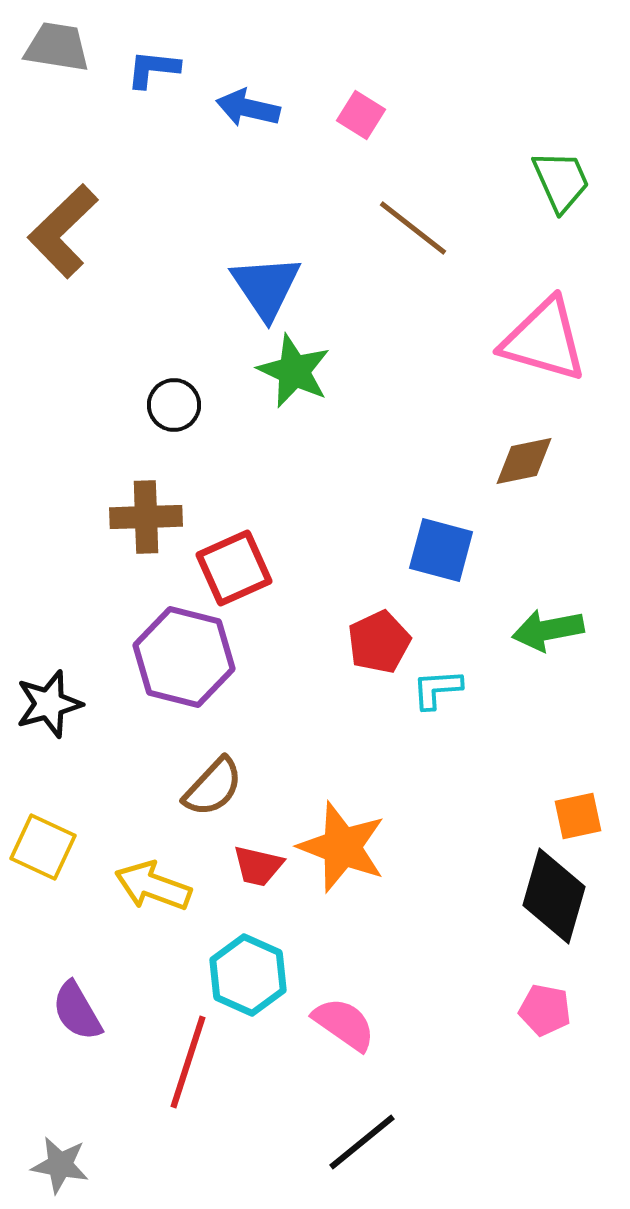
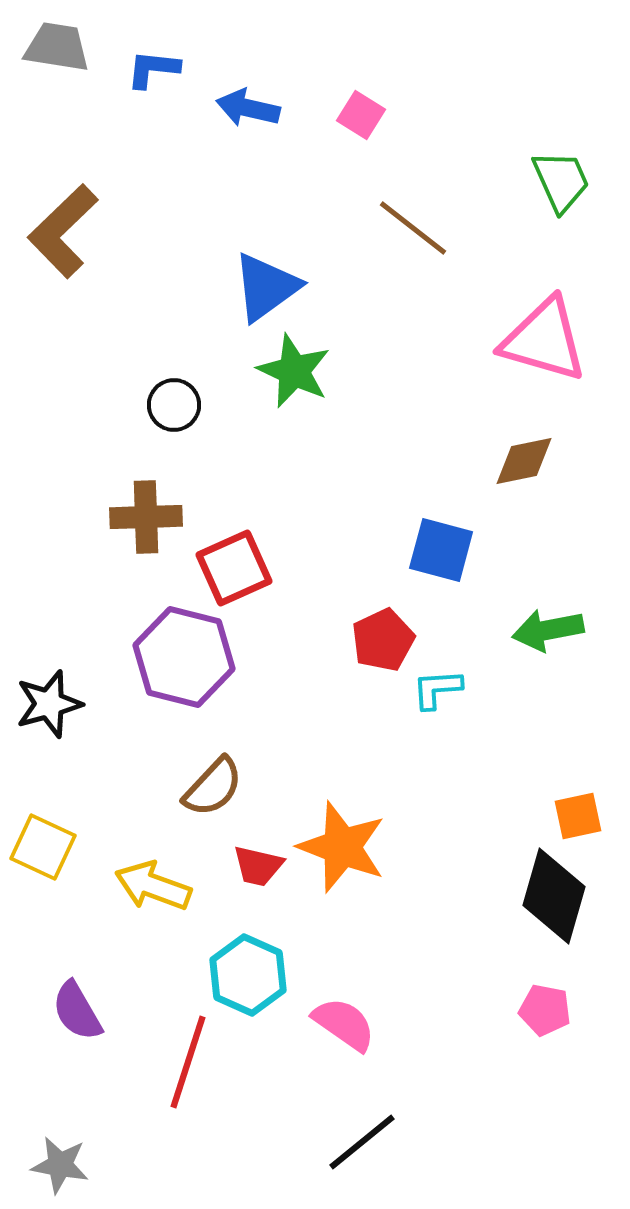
blue triangle: rotated 28 degrees clockwise
red pentagon: moved 4 px right, 2 px up
